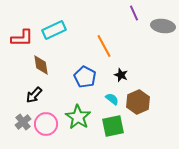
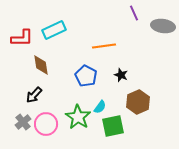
orange line: rotated 70 degrees counterclockwise
blue pentagon: moved 1 px right, 1 px up
cyan semicircle: moved 12 px left, 8 px down; rotated 88 degrees clockwise
